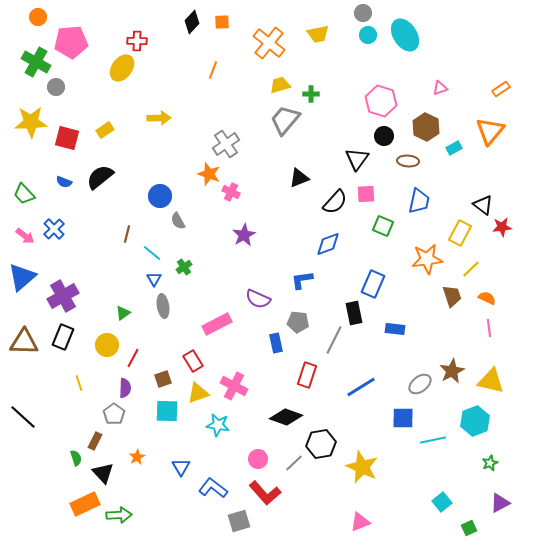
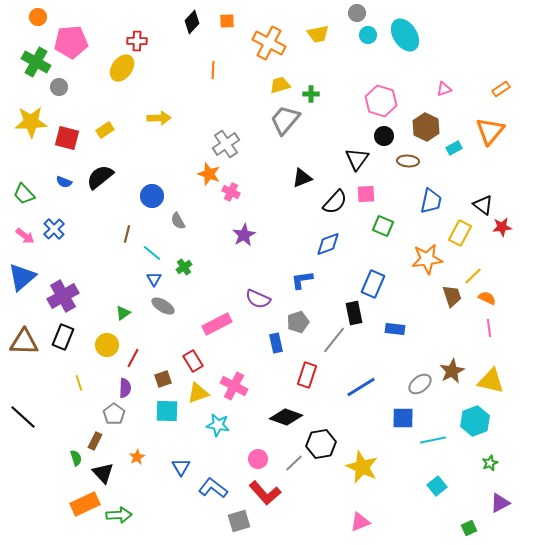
gray circle at (363, 13): moved 6 px left
orange square at (222, 22): moved 5 px right, 1 px up
orange cross at (269, 43): rotated 12 degrees counterclockwise
orange line at (213, 70): rotated 18 degrees counterclockwise
gray circle at (56, 87): moved 3 px right
pink triangle at (440, 88): moved 4 px right, 1 px down
black triangle at (299, 178): moved 3 px right
blue circle at (160, 196): moved 8 px left
blue trapezoid at (419, 201): moved 12 px right
yellow line at (471, 269): moved 2 px right, 7 px down
gray ellipse at (163, 306): rotated 50 degrees counterclockwise
gray pentagon at (298, 322): rotated 25 degrees counterclockwise
gray line at (334, 340): rotated 12 degrees clockwise
cyan square at (442, 502): moved 5 px left, 16 px up
